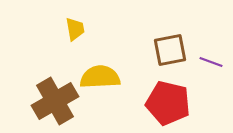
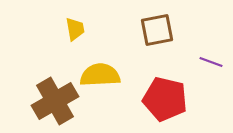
brown square: moved 13 px left, 20 px up
yellow semicircle: moved 2 px up
red pentagon: moved 3 px left, 4 px up
